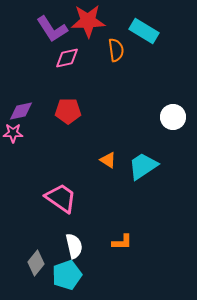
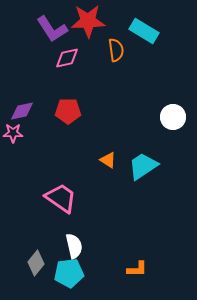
purple diamond: moved 1 px right
orange L-shape: moved 15 px right, 27 px down
cyan pentagon: moved 2 px right, 2 px up; rotated 12 degrees clockwise
